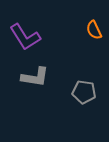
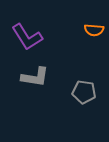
orange semicircle: rotated 60 degrees counterclockwise
purple L-shape: moved 2 px right
